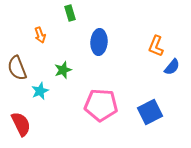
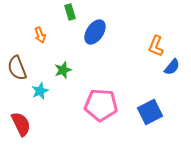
green rectangle: moved 1 px up
blue ellipse: moved 4 px left, 10 px up; rotated 30 degrees clockwise
